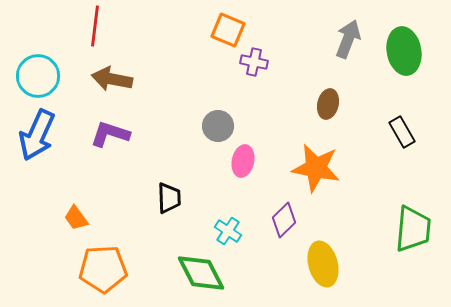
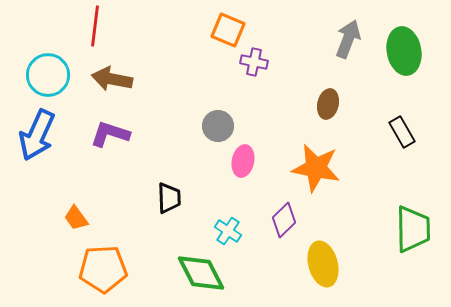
cyan circle: moved 10 px right, 1 px up
green trapezoid: rotated 6 degrees counterclockwise
